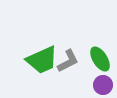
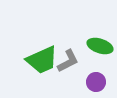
green ellipse: moved 13 px up; rotated 40 degrees counterclockwise
purple circle: moved 7 px left, 3 px up
